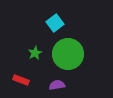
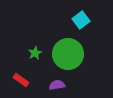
cyan square: moved 26 px right, 3 px up
red rectangle: rotated 14 degrees clockwise
